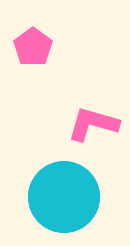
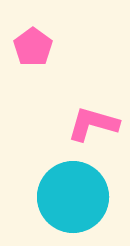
cyan circle: moved 9 px right
